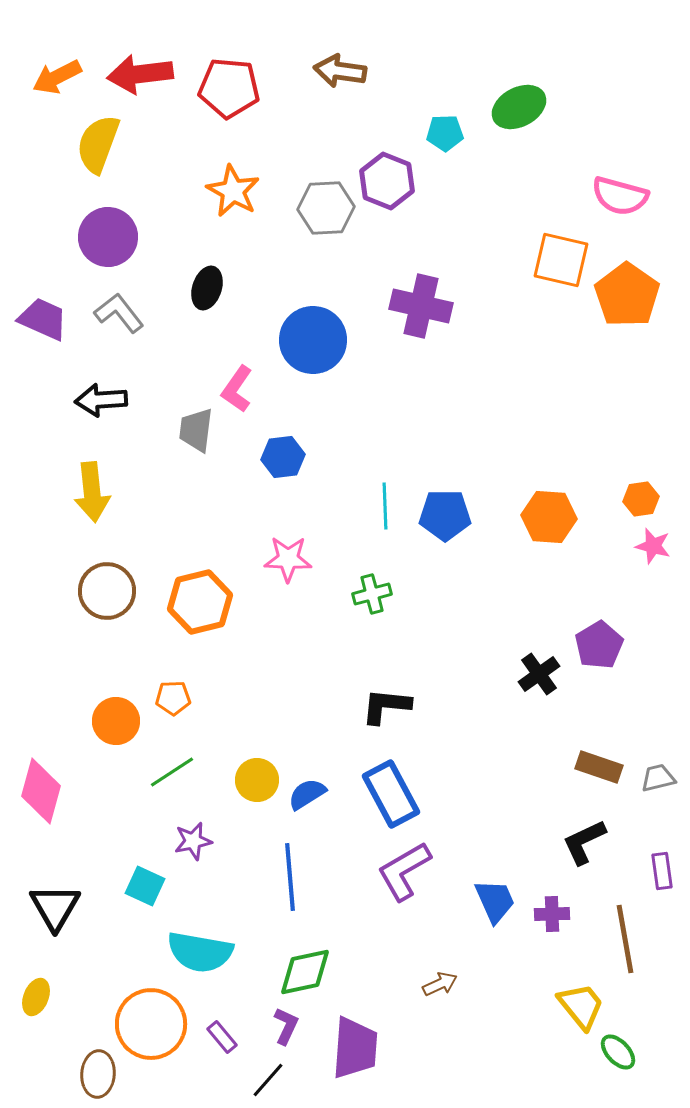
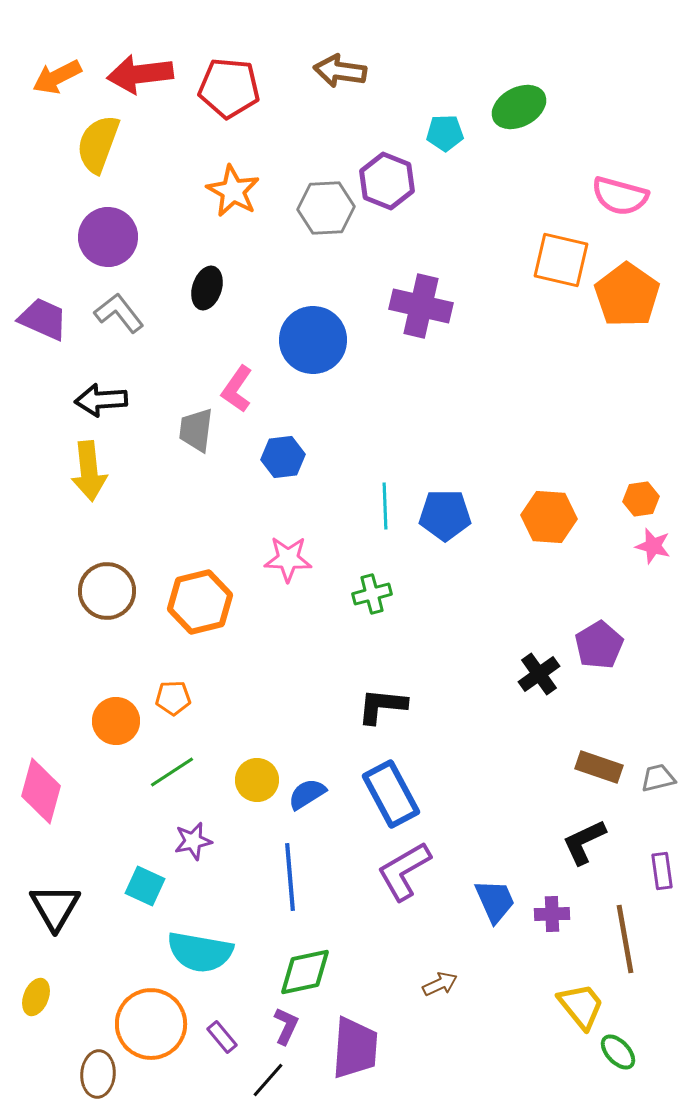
yellow arrow at (92, 492): moved 3 px left, 21 px up
black L-shape at (386, 706): moved 4 px left
